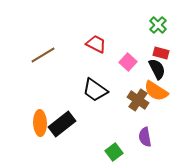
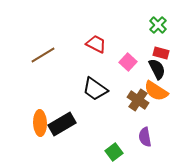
black trapezoid: moved 1 px up
black rectangle: rotated 8 degrees clockwise
